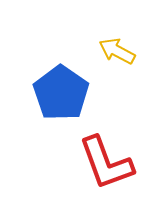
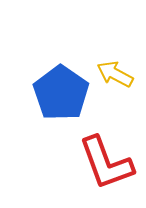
yellow arrow: moved 2 px left, 23 px down
